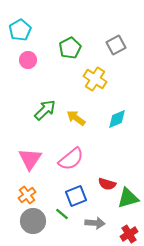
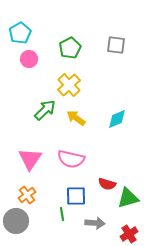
cyan pentagon: moved 3 px down
gray square: rotated 36 degrees clockwise
pink circle: moved 1 px right, 1 px up
yellow cross: moved 26 px left, 6 px down; rotated 15 degrees clockwise
pink semicircle: rotated 52 degrees clockwise
blue square: rotated 20 degrees clockwise
green line: rotated 40 degrees clockwise
gray circle: moved 17 px left
